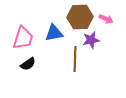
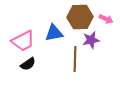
pink trapezoid: moved 3 px down; rotated 45 degrees clockwise
